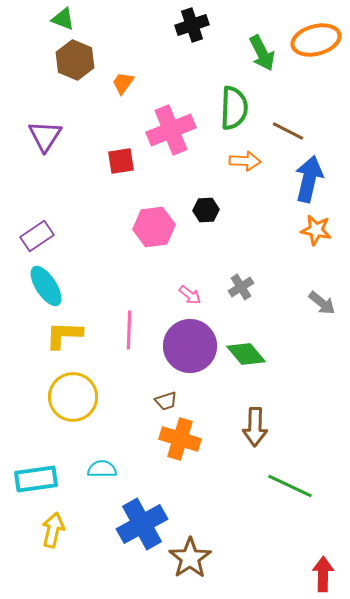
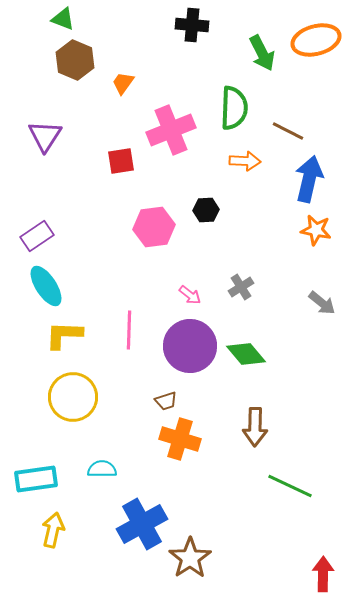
black cross: rotated 24 degrees clockwise
